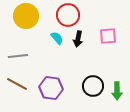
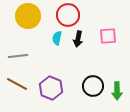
yellow circle: moved 2 px right
cyan semicircle: rotated 128 degrees counterclockwise
purple hexagon: rotated 15 degrees clockwise
